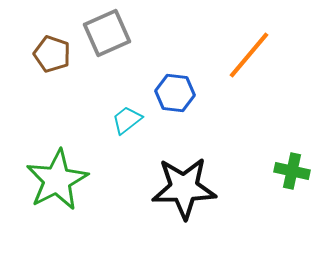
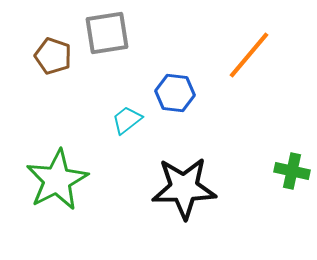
gray square: rotated 15 degrees clockwise
brown pentagon: moved 1 px right, 2 px down
